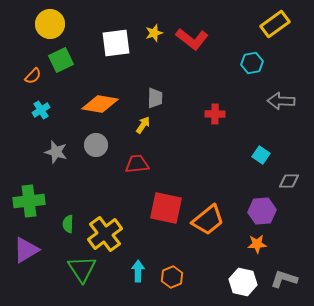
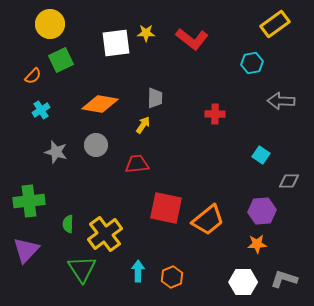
yellow star: moved 8 px left; rotated 18 degrees clockwise
purple triangle: rotated 16 degrees counterclockwise
white hexagon: rotated 12 degrees counterclockwise
